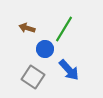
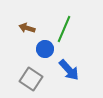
green line: rotated 8 degrees counterclockwise
gray square: moved 2 px left, 2 px down
